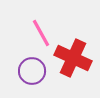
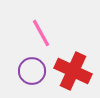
red cross: moved 13 px down
